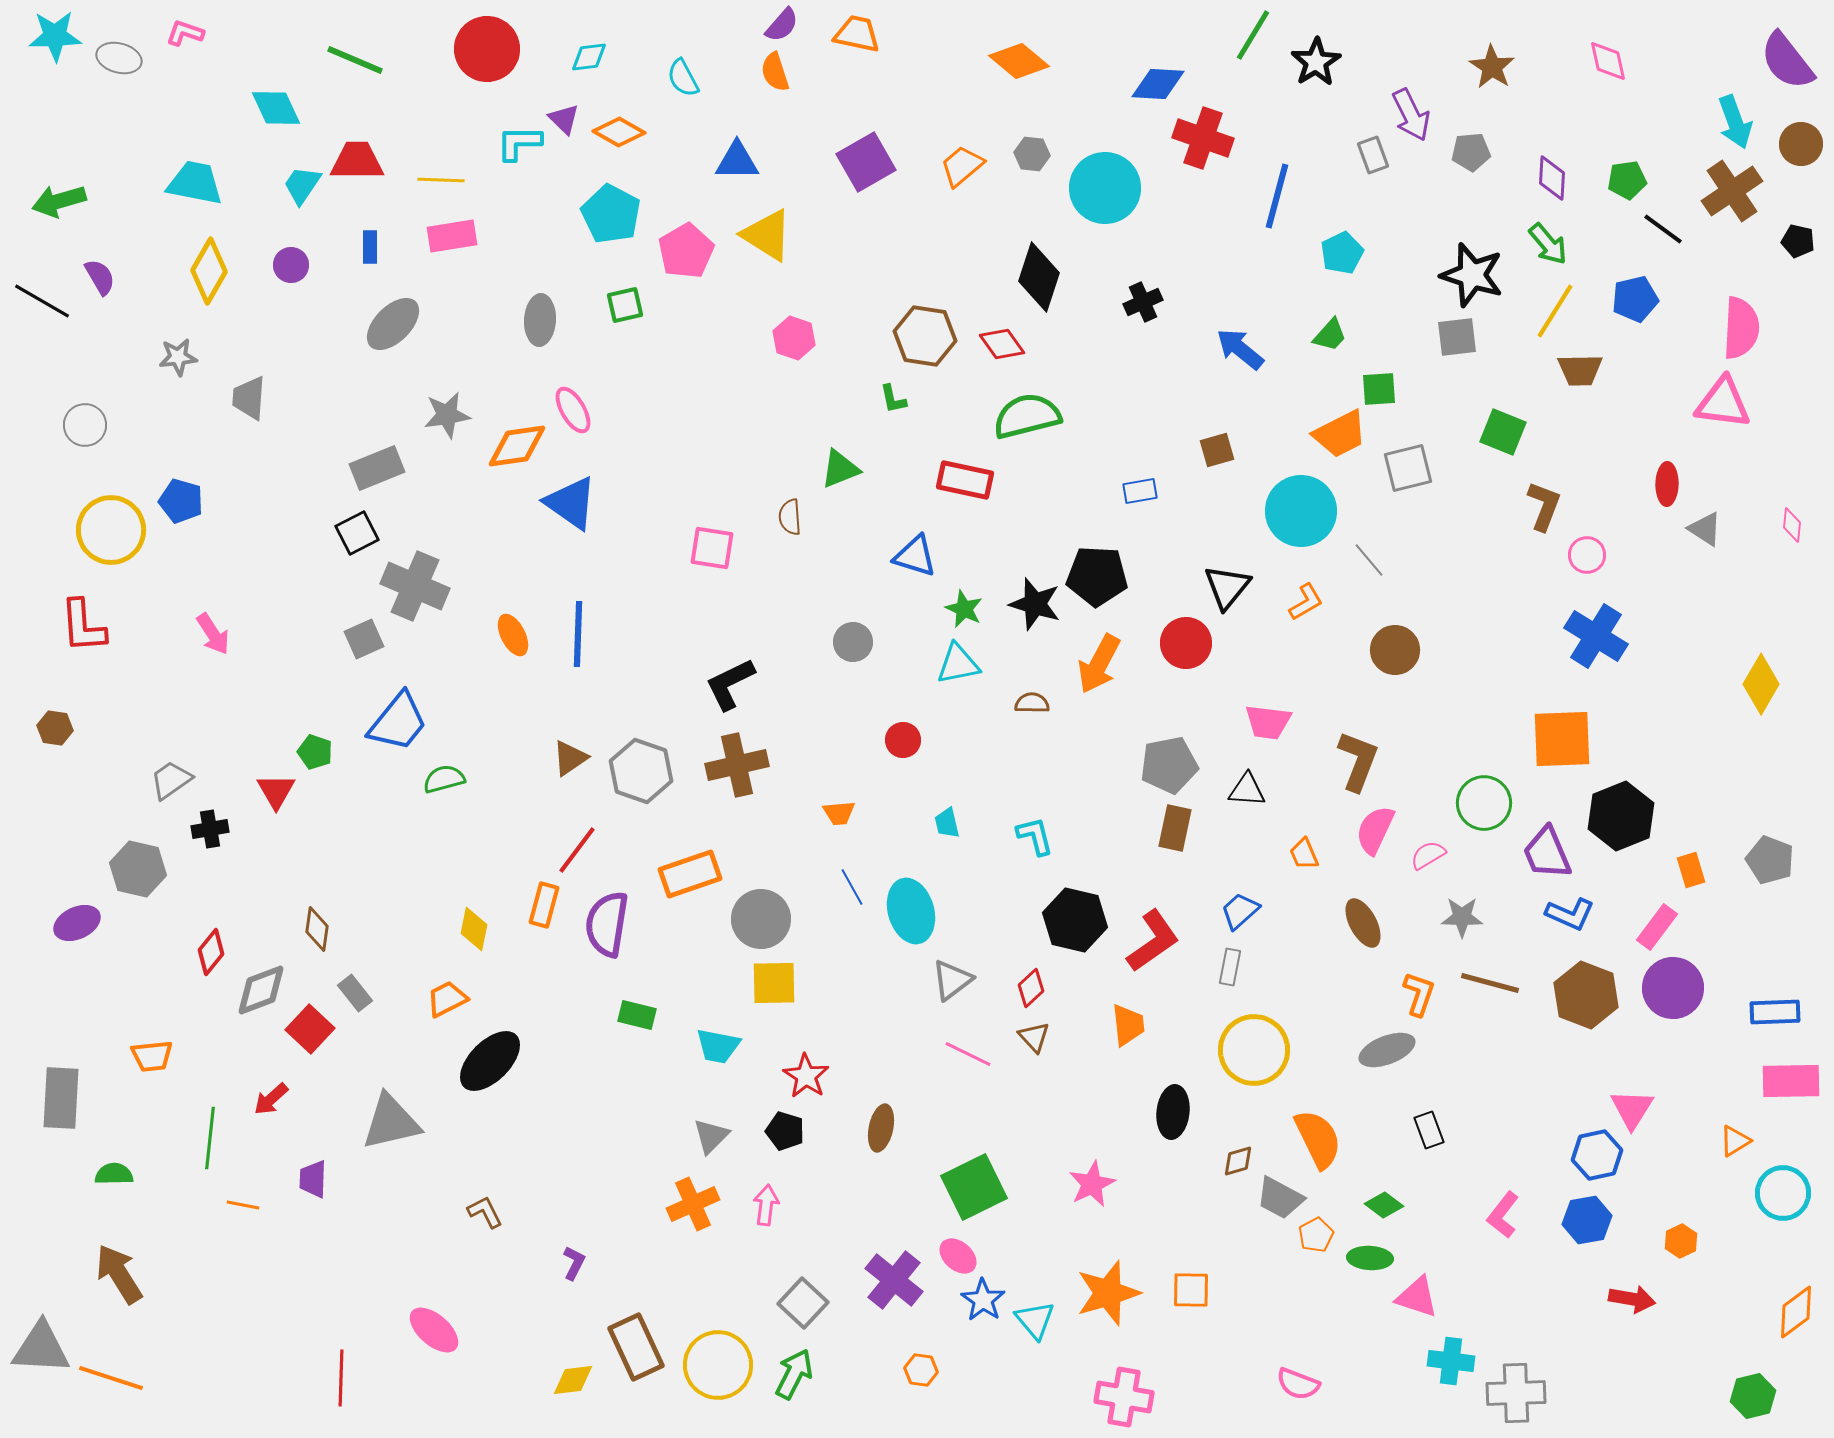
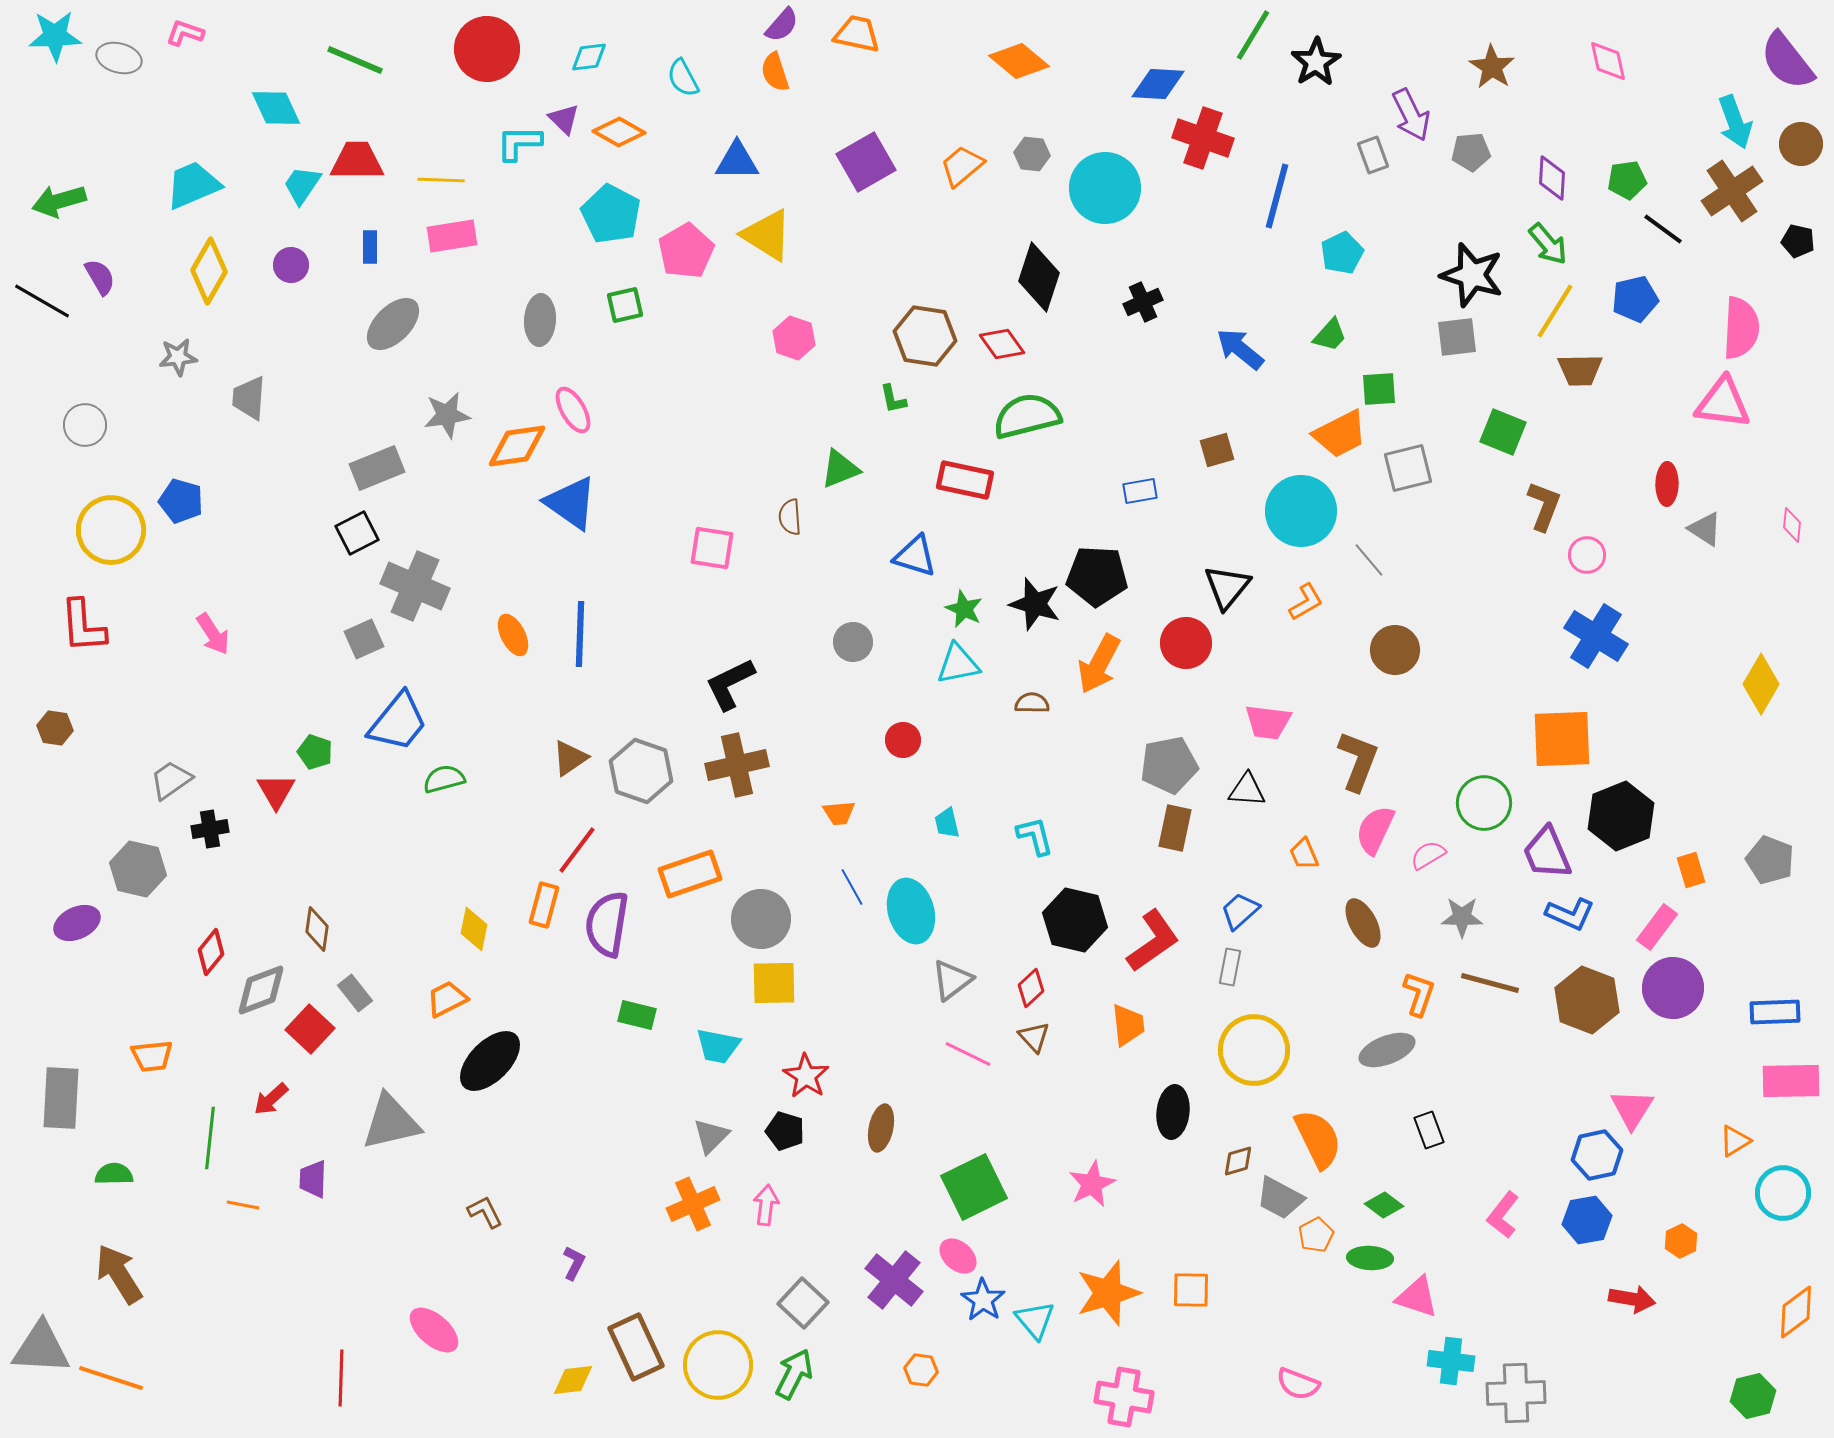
cyan trapezoid at (195, 183): moved 2 px left, 2 px down; rotated 34 degrees counterclockwise
blue line at (578, 634): moved 2 px right
brown hexagon at (1586, 995): moved 1 px right, 5 px down
